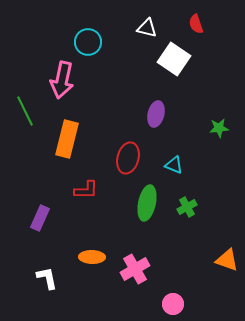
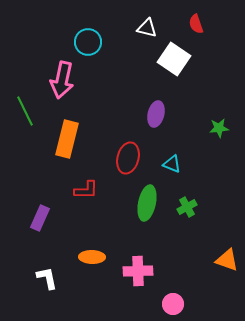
cyan triangle: moved 2 px left, 1 px up
pink cross: moved 3 px right, 2 px down; rotated 28 degrees clockwise
